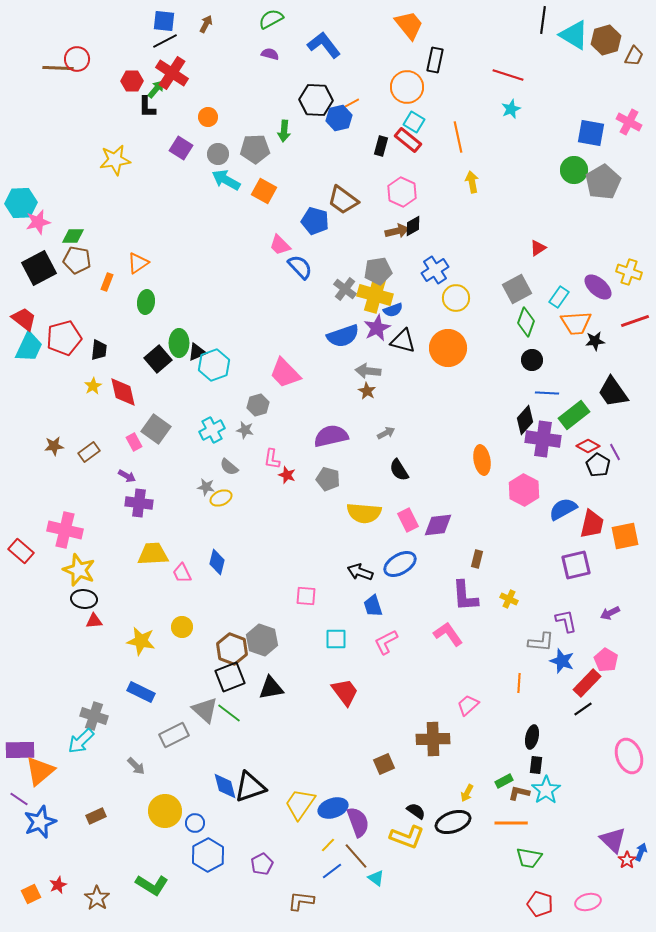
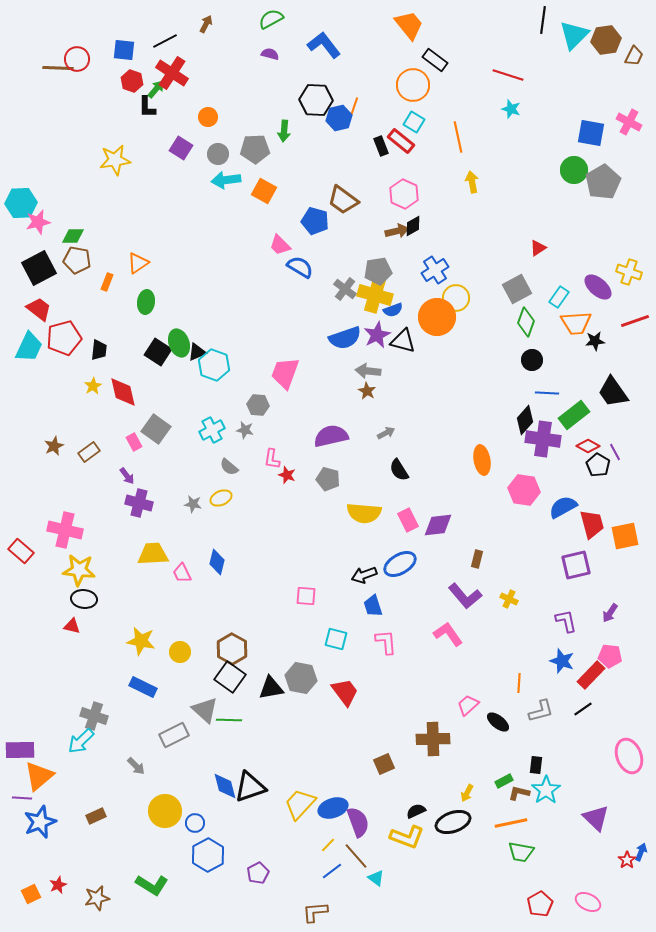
blue square at (164, 21): moved 40 px left, 29 px down
cyan triangle at (574, 35): rotated 44 degrees clockwise
brown hexagon at (606, 40): rotated 8 degrees clockwise
black rectangle at (435, 60): rotated 65 degrees counterclockwise
red hexagon at (132, 81): rotated 20 degrees clockwise
orange circle at (407, 87): moved 6 px right, 2 px up
orange line at (350, 104): moved 4 px right, 3 px down; rotated 42 degrees counterclockwise
cyan star at (511, 109): rotated 30 degrees counterclockwise
red rectangle at (408, 140): moved 7 px left, 1 px down
black rectangle at (381, 146): rotated 36 degrees counterclockwise
cyan arrow at (226, 180): rotated 36 degrees counterclockwise
pink hexagon at (402, 192): moved 2 px right, 2 px down
blue semicircle at (300, 267): rotated 16 degrees counterclockwise
red trapezoid at (24, 319): moved 15 px right, 10 px up
purple star at (377, 328): moved 7 px down
blue semicircle at (343, 336): moved 2 px right, 2 px down
green ellipse at (179, 343): rotated 20 degrees counterclockwise
orange circle at (448, 348): moved 11 px left, 31 px up
black square at (158, 359): moved 7 px up; rotated 16 degrees counterclockwise
cyan hexagon at (214, 365): rotated 20 degrees counterclockwise
pink trapezoid at (285, 373): rotated 64 degrees clockwise
gray hexagon at (258, 405): rotated 20 degrees clockwise
brown star at (54, 446): rotated 18 degrees counterclockwise
purple arrow at (127, 476): rotated 24 degrees clockwise
gray star at (206, 487): moved 13 px left, 17 px down
pink hexagon at (524, 490): rotated 20 degrees counterclockwise
purple cross at (139, 503): rotated 8 degrees clockwise
blue semicircle at (563, 509): moved 2 px up
red trapezoid at (592, 524): rotated 28 degrees counterclockwise
yellow star at (79, 570): rotated 16 degrees counterclockwise
black arrow at (360, 572): moved 4 px right, 3 px down; rotated 40 degrees counterclockwise
purple L-shape at (465, 596): rotated 36 degrees counterclockwise
purple arrow at (610, 613): rotated 30 degrees counterclockwise
red triangle at (94, 621): moved 22 px left, 5 px down; rotated 18 degrees clockwise
yellow circle at (182, 627): moved 2 px left, 25 px down
cyan square at (336, 639): rotated 15 degrees clockwise
gray hexagon at (262, 640): moved 39 px right, 38 px down; rotated 8 degrees counterclockwise
pink L-shape at (386, 642): rotated 112 degrees clockwise
gray L-shape at (541, 642): moved 69 px down; rotated 20 degrees counterclockwise
brown hexagon at (232, 649): rotated 8 degrees clockwise
pink pentagon at (606, 660): moved 4 px right, 4 px up; rotated 25 degrees counterclockwise
black square at (230, 677): rotated 32 degrees counterclockwise
red rectangle at (587, 683): moved 4 px right, 8 px up
blue rectangle at (141, 692): moved 2 px right, 5 px up
green line at (229, 713): moved 7 px down; rotated 35 degrees counterclockwise
black ellipse at (532, 737): moved 34 px left, 15 px up; rotated 65 degrees counterclockwise
orange triangle at (40, 771): moved 1 px left, 5 px down
purple line at (19, 799): moved 3 px right, 1 px up; rotated 30 degrees counterclockwise
yellow trapezoid at (300, 804): rotated 8 degrees clockwise
black semicircle at (416, 811): rotated 60 degrees counterclockwise
orange line at (511, 823): rotated 12 degrees counterclockwise
purple triangle at (613, 840): moved 17 px left, 22 px up
green trapezoid at (529, 858): moved 8 px left, 6 px up
purple pentagon at (262, 864): moved 4 px left, 9 px down
brown star at (97, 898): rotated 25 degrees clockwise
brown L-shape at (301, 901): moved 14 px right, 11 px down; rotated 12 degrees counterclockwise
pink ellipse at (588, 902): rotated 40 degrees clockwise
red pentagon at (540, 904): rotated 25 degrees clockwise
